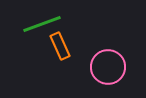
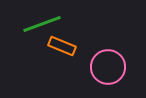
orange rectangle: moved 2 px right; rotated 44 degrees counterclockwise
